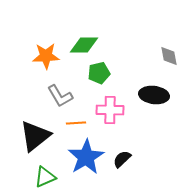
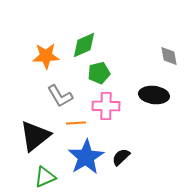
green diamond: rotated 24 degrees counterclockwise
pink cross: moved 4 px left, 4 px up
black semicircle: moved 1 px left, 2 px up
